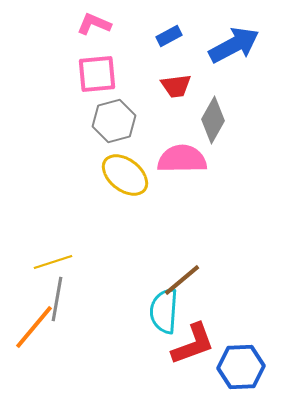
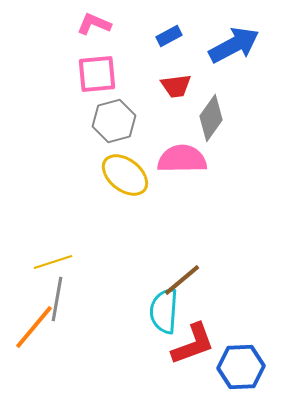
gray diamond: moved 2 px left, 2 px up; rotated 6 degrees clockwise
